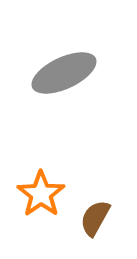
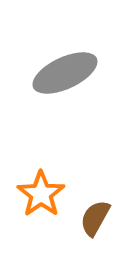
gray ellipse: moved 1 px right
